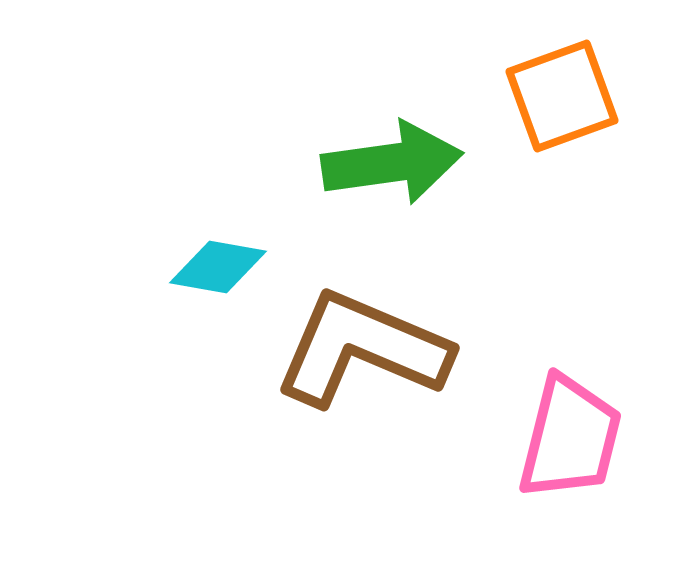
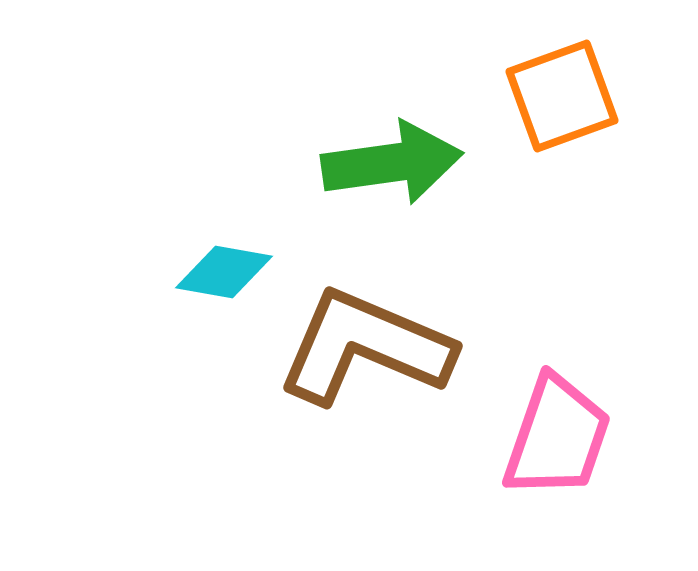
cyan diamond: moved 6 px right, 5 px down
brown L-shape: moved 3 px right, 2 px up
pink trapezoid: moved 13 px left, 1 px up; rotated 5 degrees clockwise
